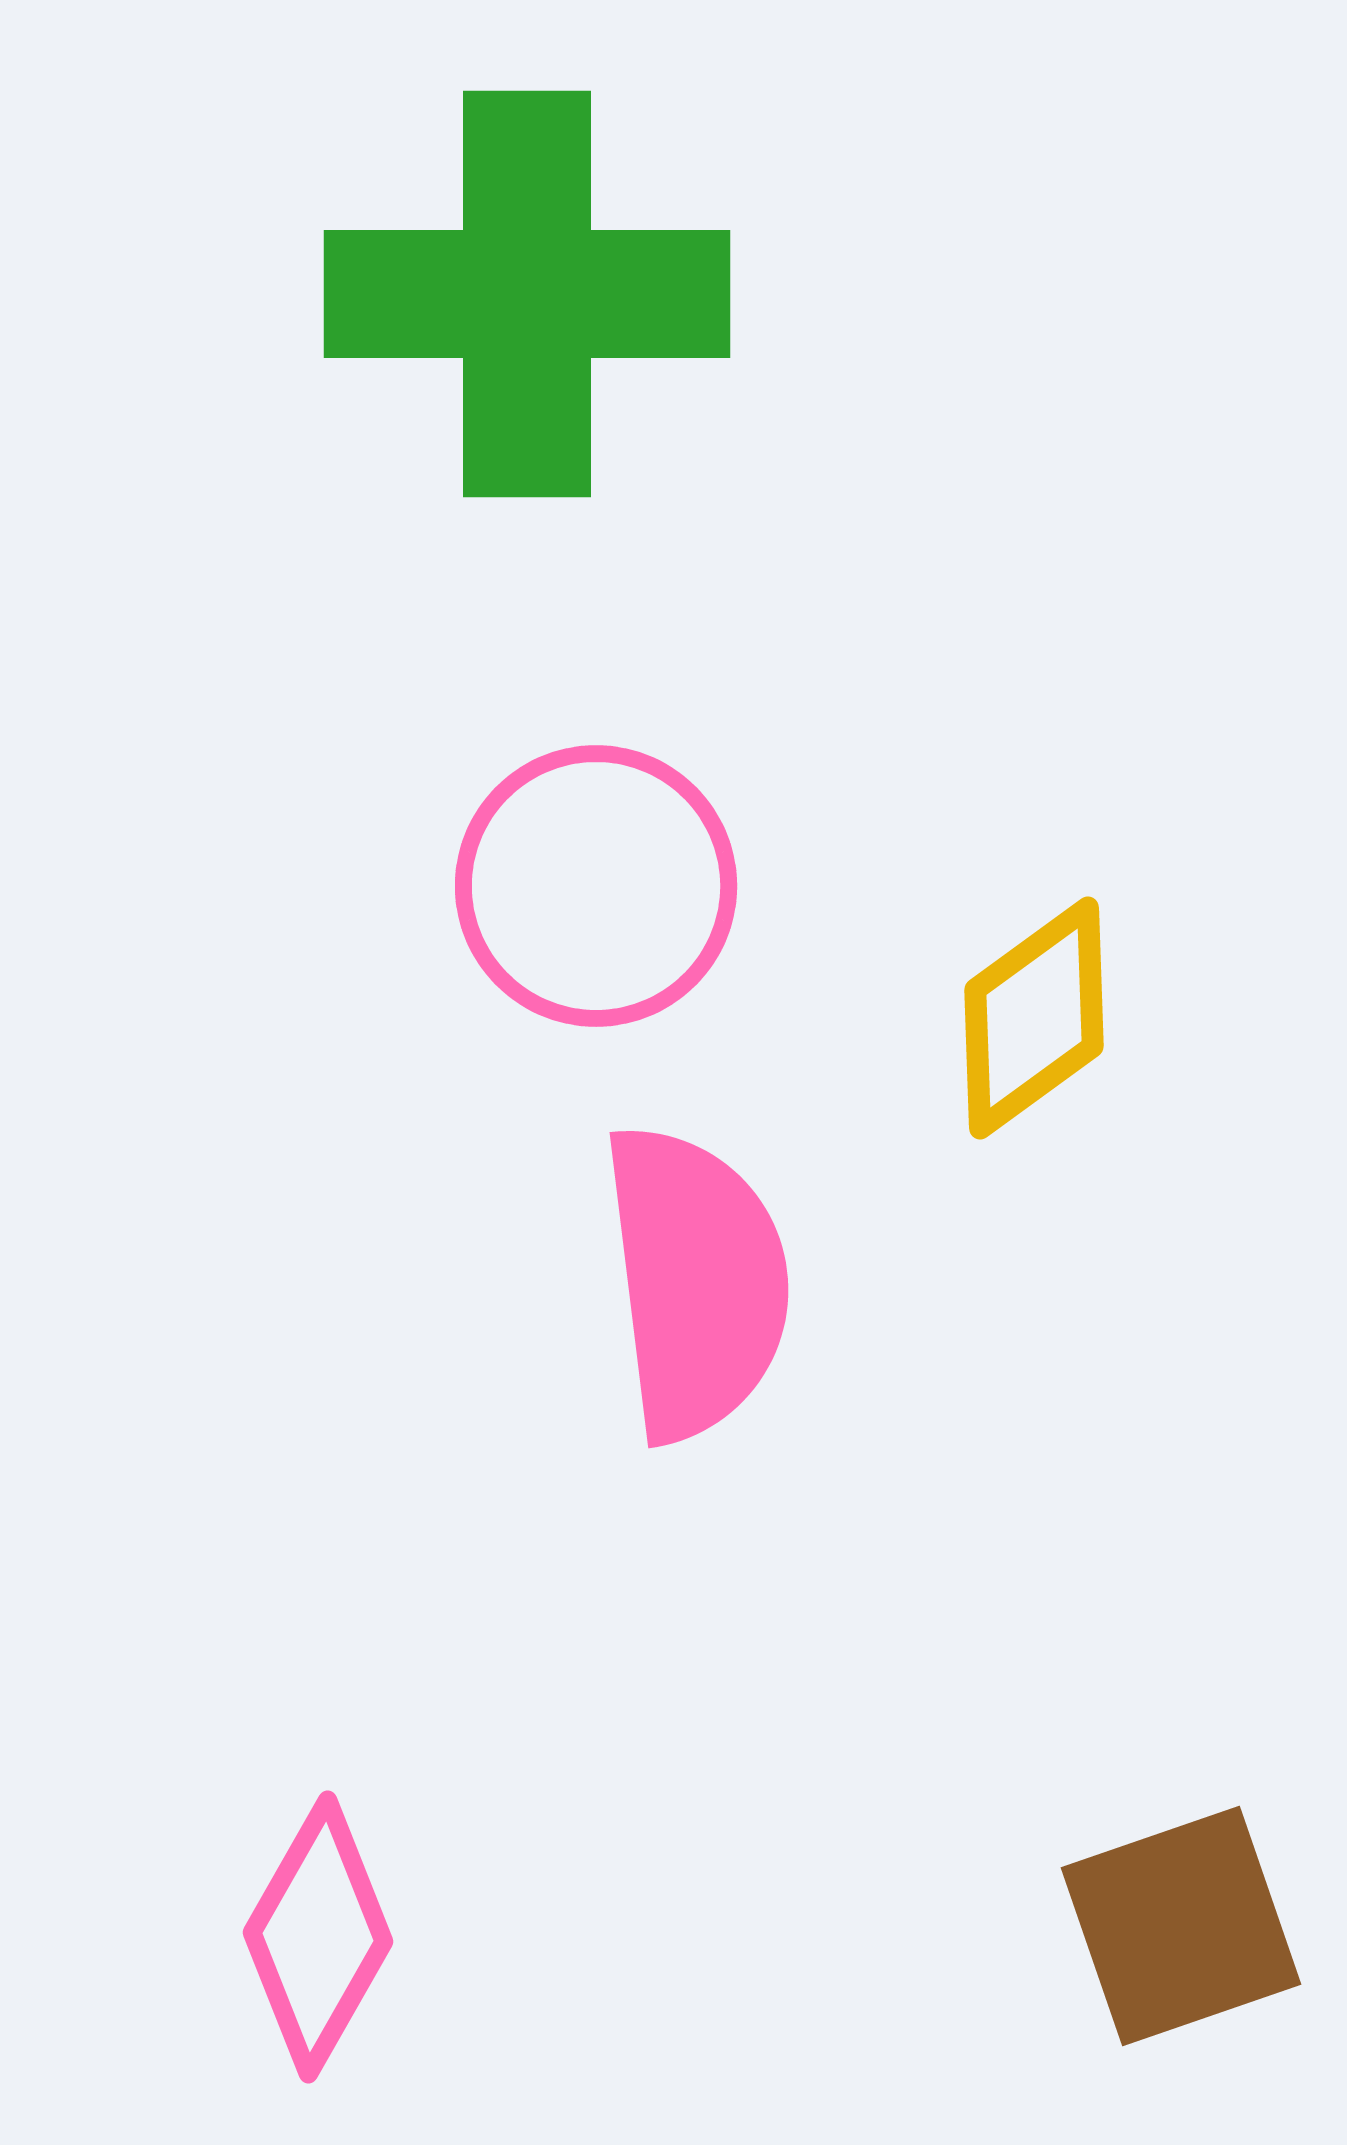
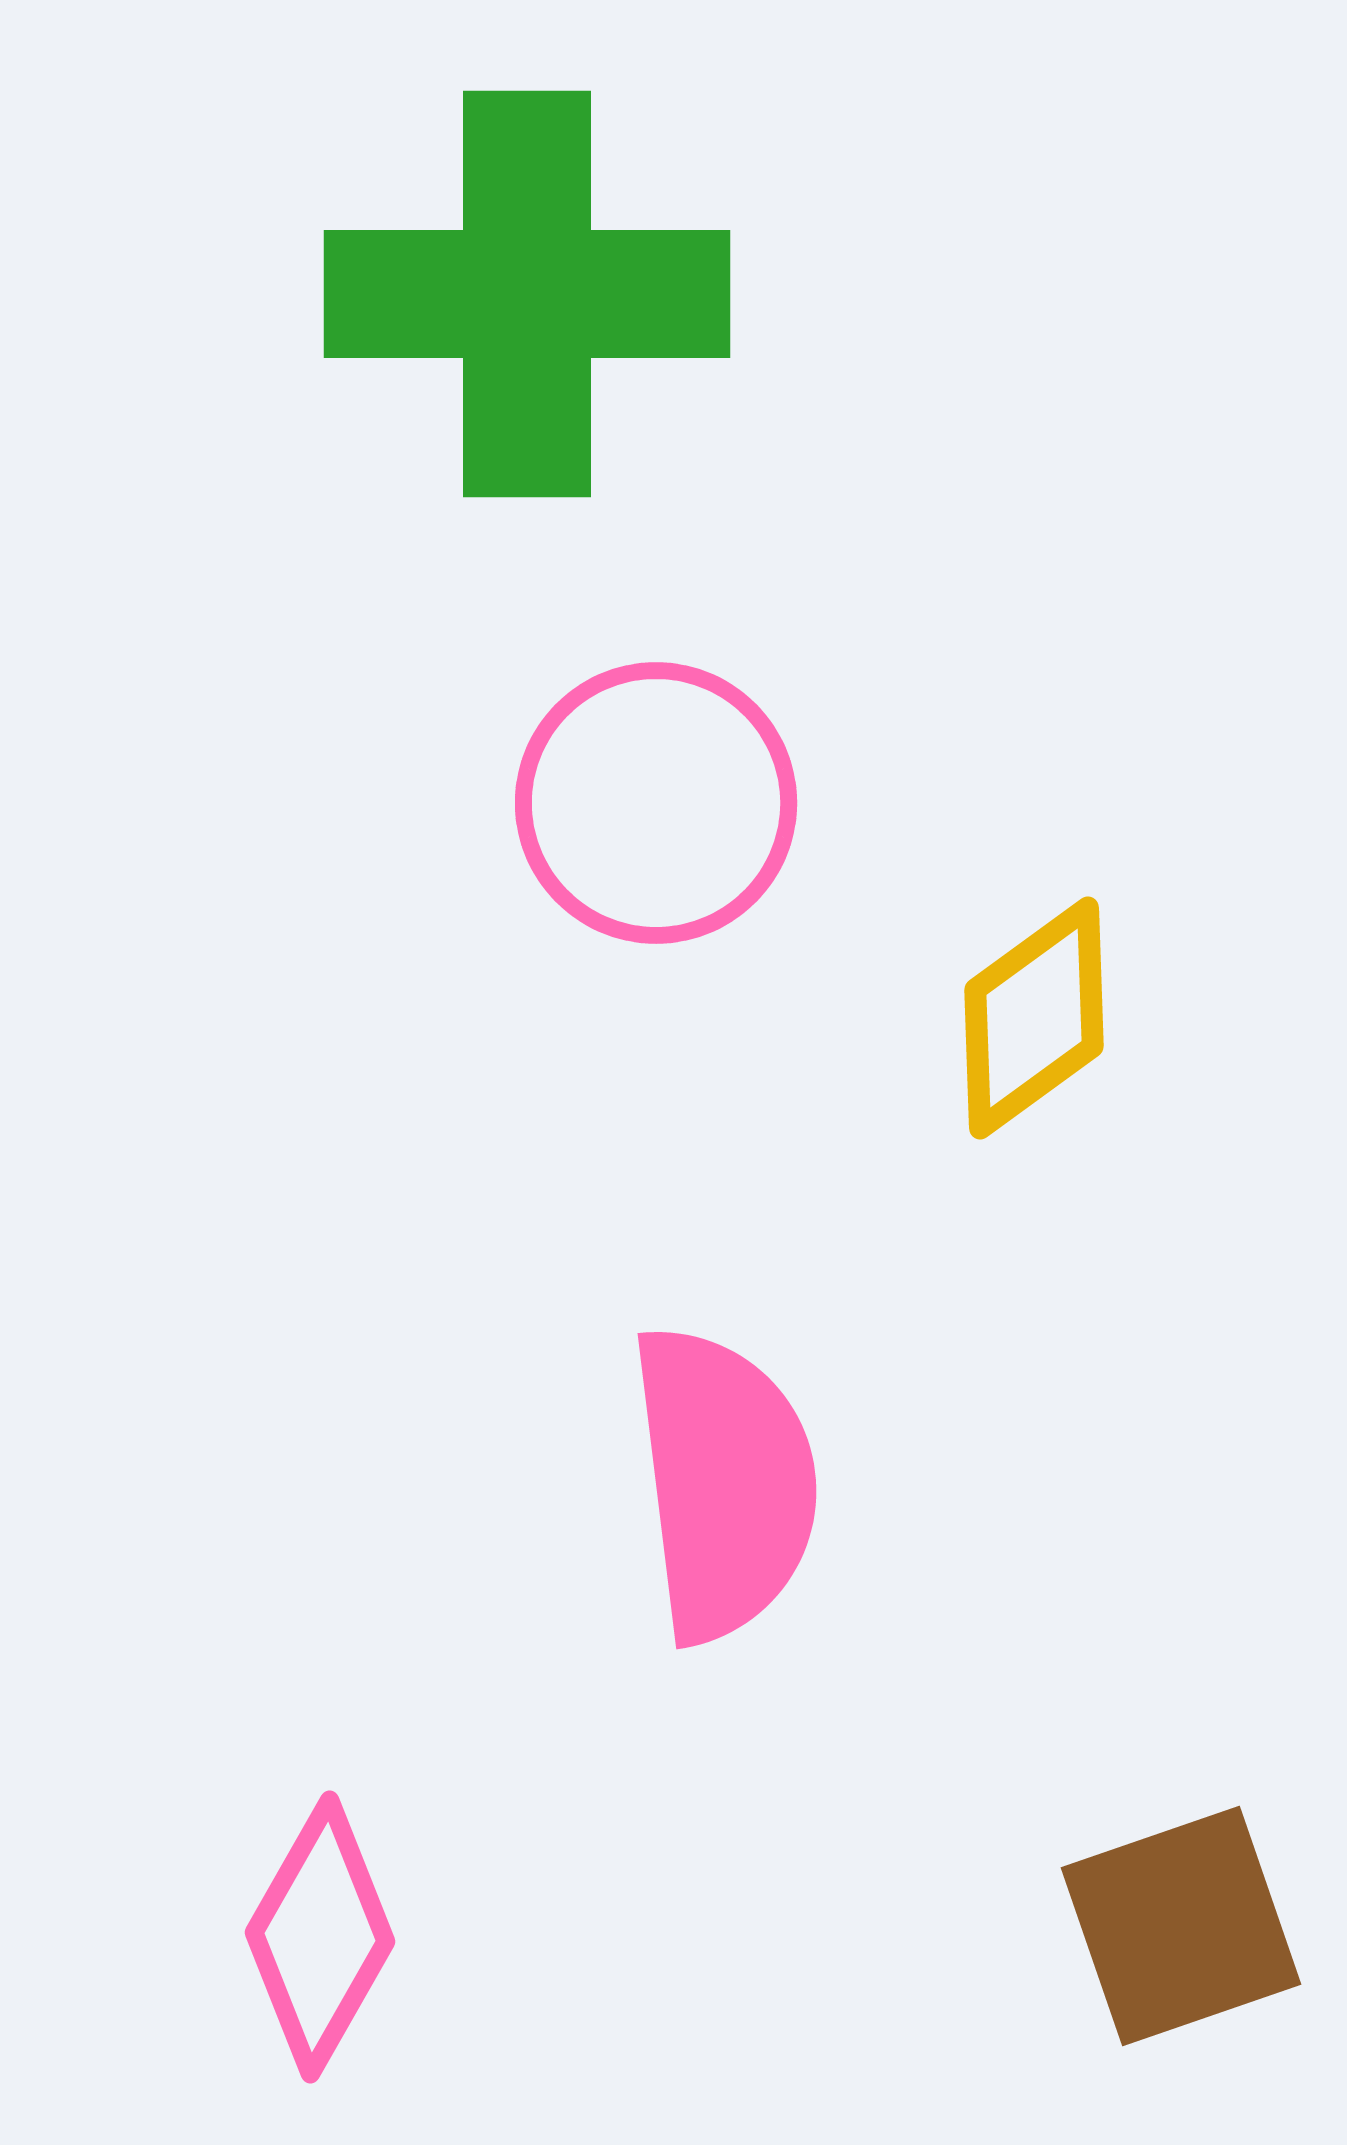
pink circle: moved 60 px right, 83 px up
pink semicircle: moved 28 px right, 201 px down
pink diamond: moved 2 px right
